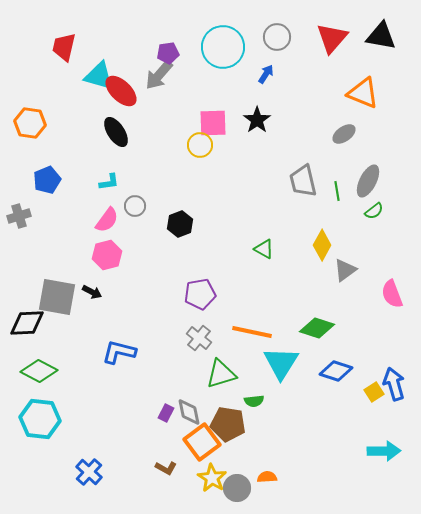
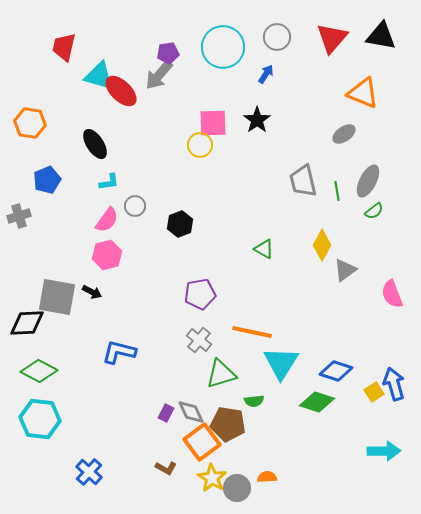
black ellipse at (116, 132): moved 21 px left, 12 px down
green diamond at (317, 328): moved 74 px down
gray cross at (199, 338): moved 2 px down
gray diamond at (189, 412): moved 2 px right; rotated 12 degrees counterclockwise
